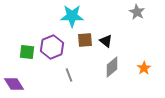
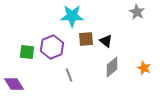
brown square: moved 1 px right, 1 px up
orange star: rotated 16 degrees counterclockwise
